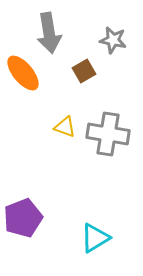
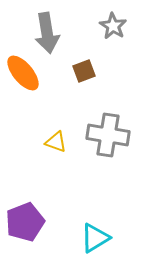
gray arrow: moved 2 px left
gray star: moved 14 px up; rotated 20 degrees clockwise
brown square: rotated 10 degrees clockwise
yellow triangle: moved 9 px left, 15 px down
gray cross: moved 1 px down
purple pentagon: moved 2 px right, 4 px down
